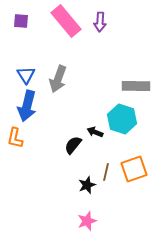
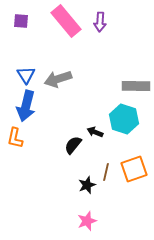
gray arrow: rotated 52 degrees clockwise
blue arrow: moved 1 px left
cyan hexagon: moved 2 px right
